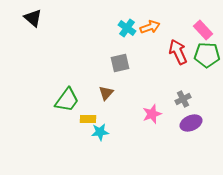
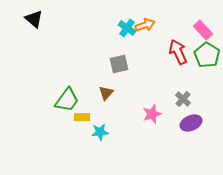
black triangle: moved 1 px right, 1 px down
orange arrow: moved 5 px left, 2 px up
green pentagon: rotated 30 degrees clockwise
gray square: moved 1 px left, 1 px down
gray cross: rotated 21 degrees counterclockwise
yellow rectangle: moved 6 px left, 2 px up
